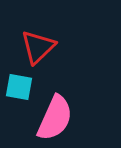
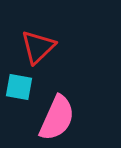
pink semicircle: moved 2 px right
